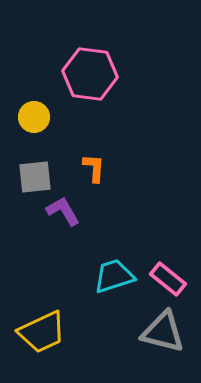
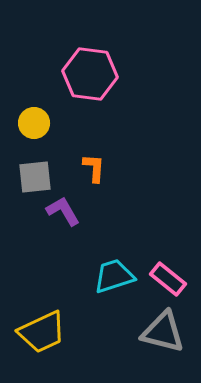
yellow circle: moved 6 px down
